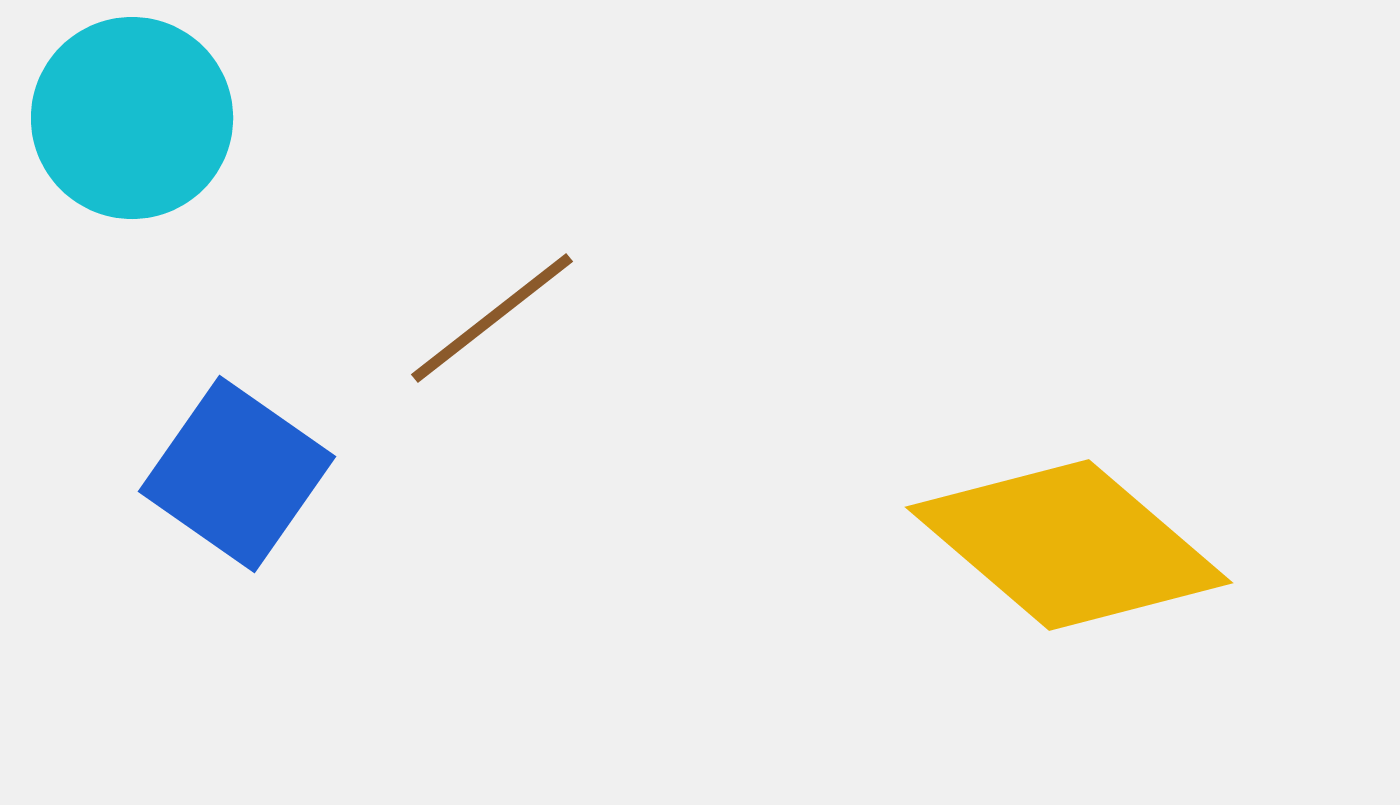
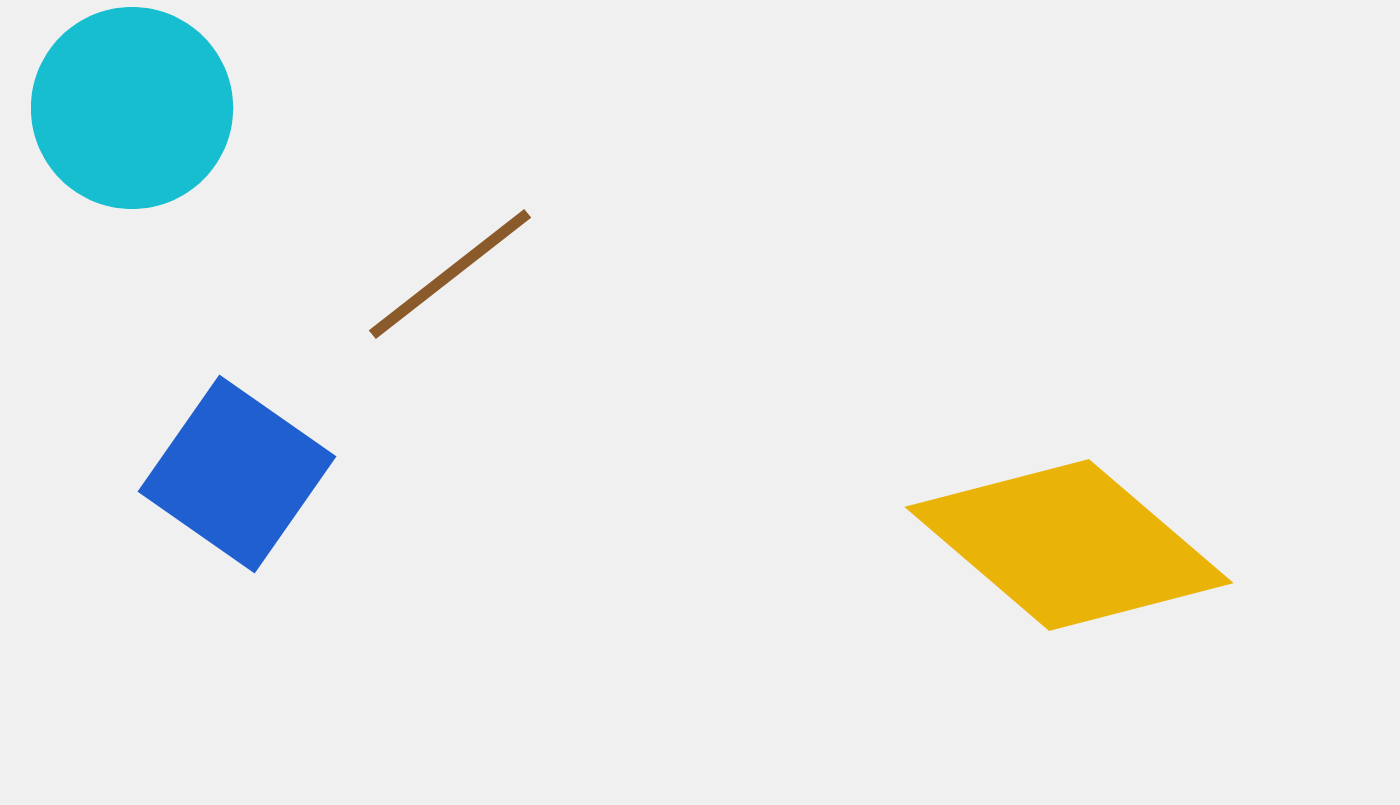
cyan circle: moved 10 px up
brown line: moved 42 px left, 44 px up
